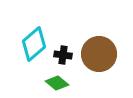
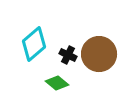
black cross: moved 5 px right; rotated 18 degrees clockwise
